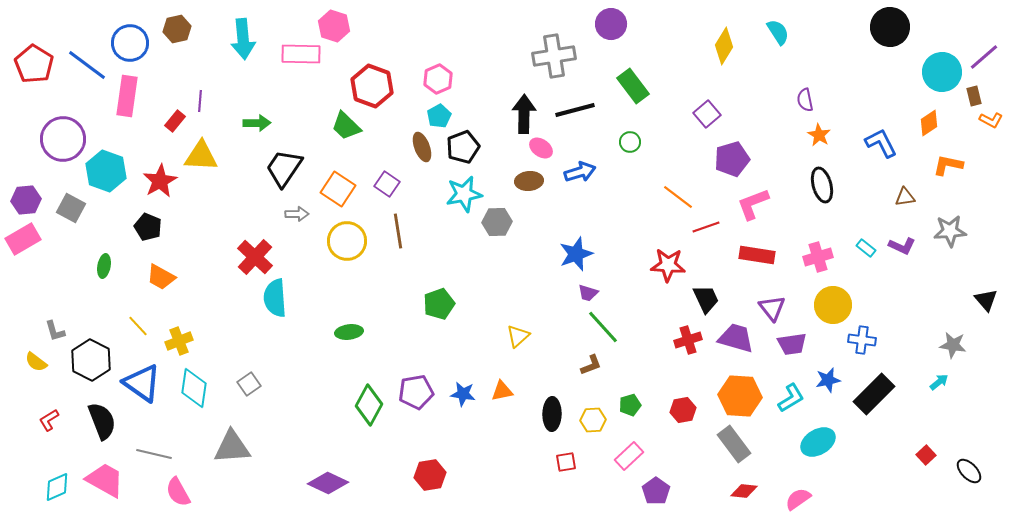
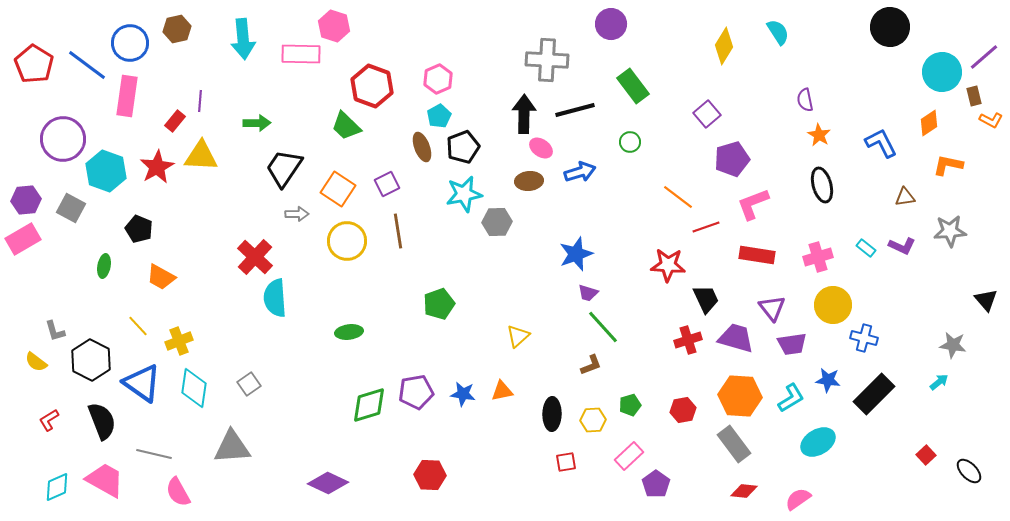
gray cross at (554, 56): moved 7 px left, 4 px down; rotated 12 degrees clockwise
red star at (160, 181): moved 3 px left, 14 px up
purple square at (387, 184): rotated 30 degrees clockwise
black pentagon at (148, 227): moved 9 px left, 2 px down
blue cross at (862, 340): moved 2 px right, 2 px up; rotated 8 degrees clockwise
blue star at (828, 380): rotated 20 degrees clockwise
green diamond at (369, 405): rotated 45 degrees clockwise
red hexagon at (430, 475): rotated 12 degrees clockwise
purple pentagon at (656, 491): moved 7 px up
